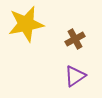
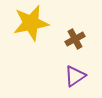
yellow star: moved 5 px right, 1 px up
